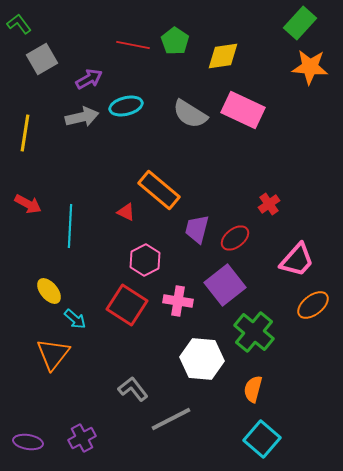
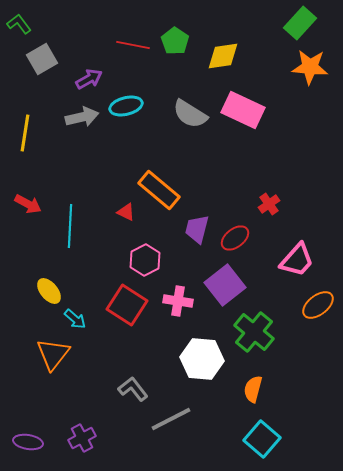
orange ellipse: moved 5 px right
